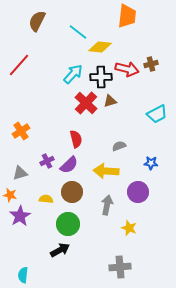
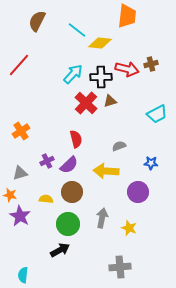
cyan line: moved 1 px left, 2 px up
yellow diamond: moved 4 px up
gray arrow: moved 5 px left, 13 px down
purple star: rotated 10 degrees counterclockwise
